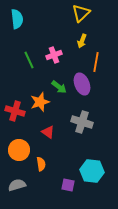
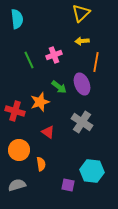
yellow arrow: rotated 64 degrees clockwise
gray cross: rotated 15 degrees clockwise
